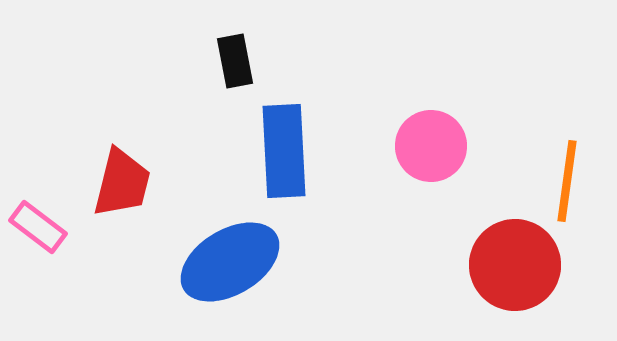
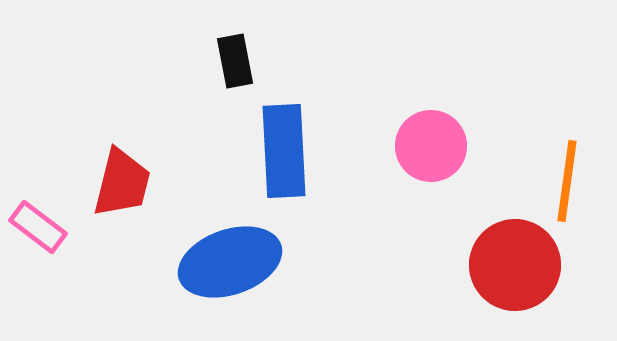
blue ellipse: rotated 12 degrees clockwise
